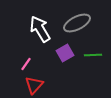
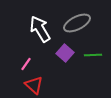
purple square: rotated 18 degrees counterclockwise
red triangle: rotated 30 degrees counterclockwise
